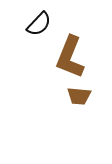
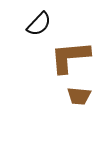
brown L-shape: rotated 63 degrees clockwise
